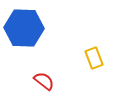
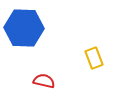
red semicircle: rotated 25 degrees counterclockwise
